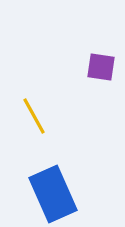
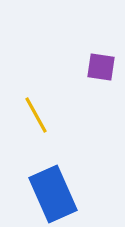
yellow line: moved 2 px right, 1 px up
